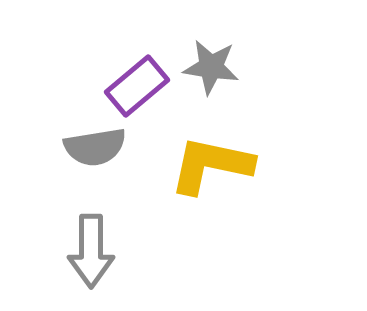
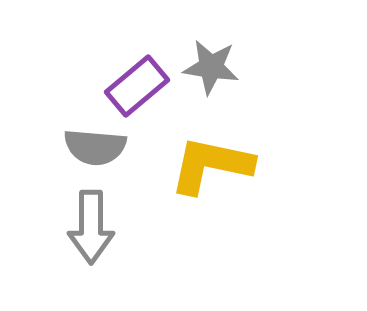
gray semicircle: rotated 14 degrees clockwise
gray arrow: moved 24 px up
